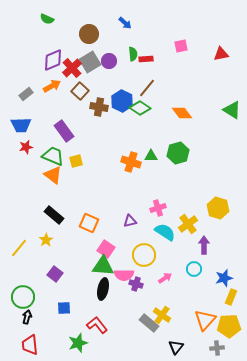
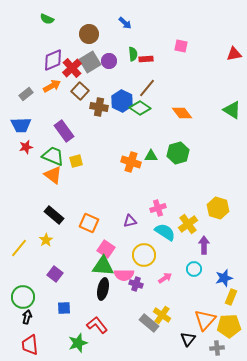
pink square at (181, 46): rotated 24 degrees clockwise
red triangle at (221, 54): moved 13 px right
black triangle at (176, 347): moved 12 px right, 8 px up
